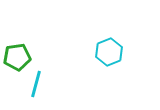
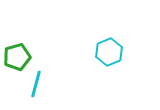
green pentagon: rotated 8 degrees counterclockwise
